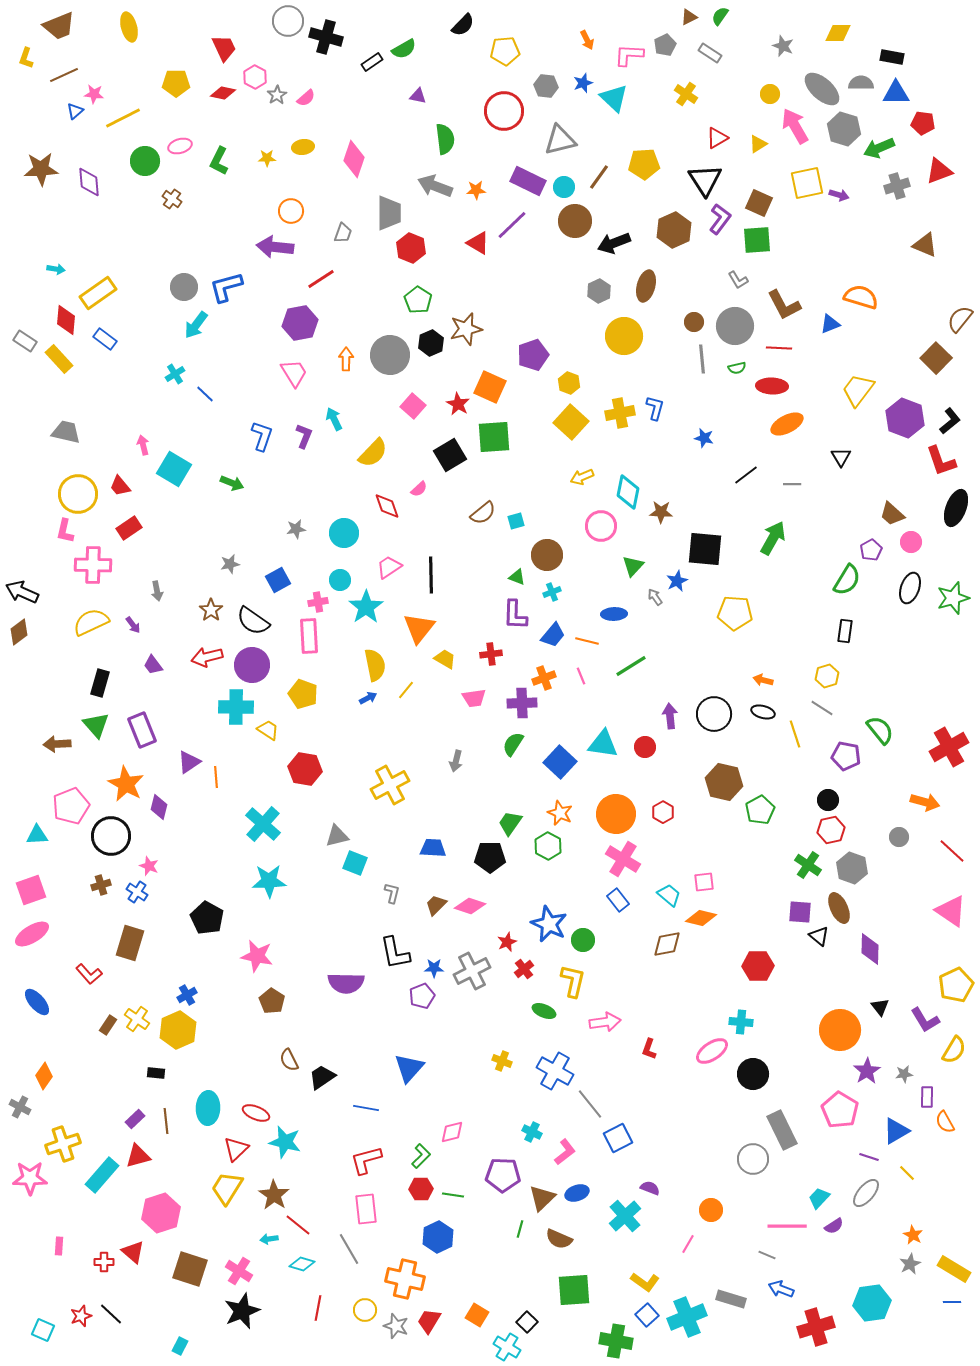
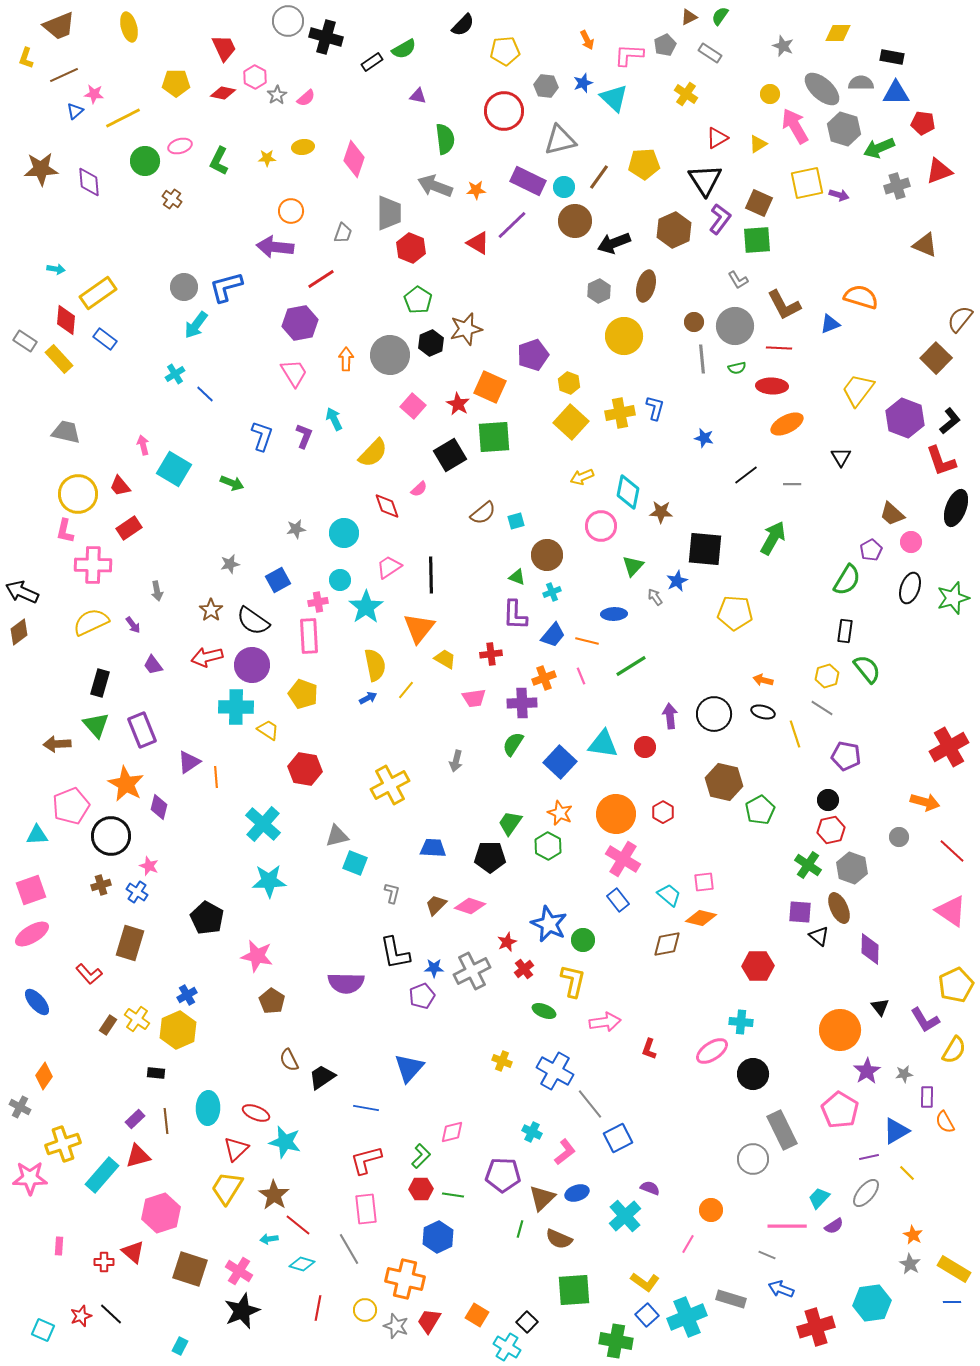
green semicircle at (880, 730): moved 13 px left, 61 px up
purple line at (869, 1157): rotated 30 degrees counterclockwise
gray star at (910, 1264): rotated 15 degrees counterclockwise
